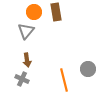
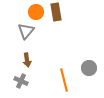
orange circle: moved 2 px right
gray circle: moved 1 px right, 1 px up
gray cross: moved 1 px left, 2 px down
